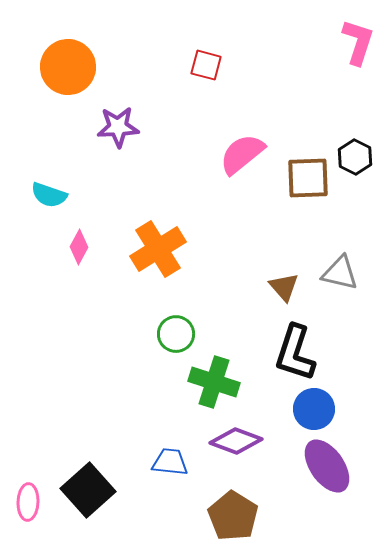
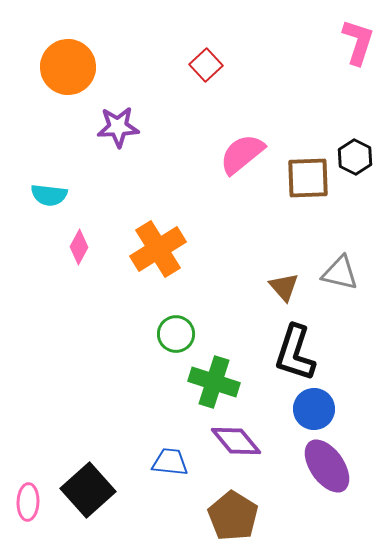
red square: rotated 32 degrees clockwise
cyan semicircle: rotated 12 degrees counterclockwise
purple diamond: rotated 30 degrees clockwise
